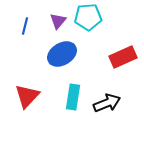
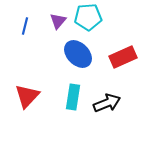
blue ellipse: moved 16 px right; rotated 76 degrees clockwise
